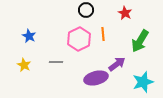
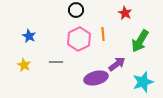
black circle: moved 10 px left
